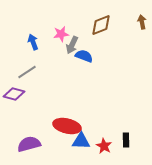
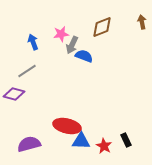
brown diamond: moved 1 px right, 2 px down
gray line: moved 1 px up
black rectangle: rotated 24 degrees counterclockwise
